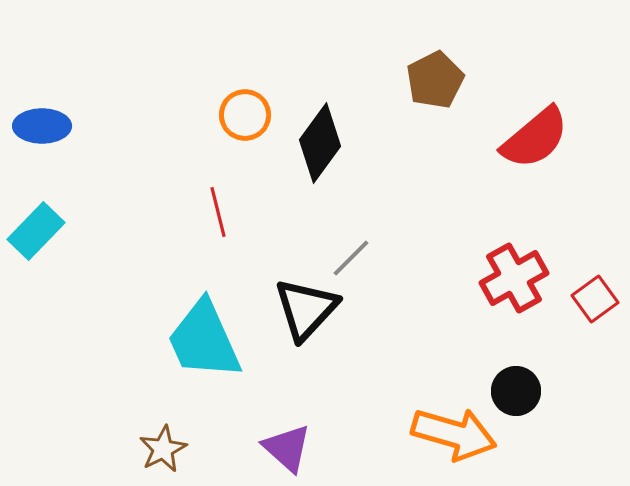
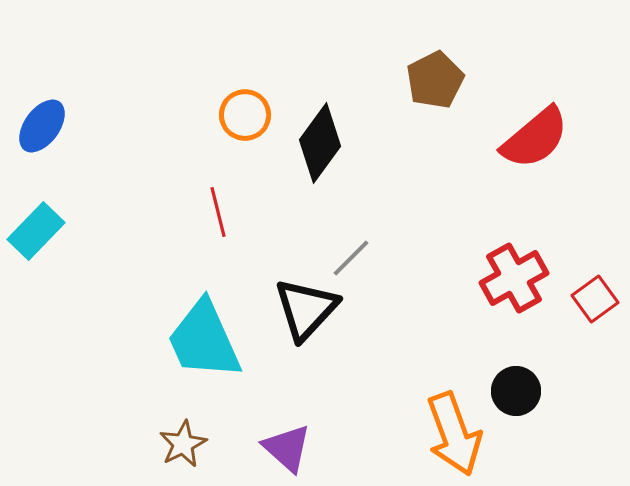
blue ellipse: rotated 54 degrees counterclockwise
orange arrow: rotated 54 degrees clockwise
brown star: moved 20 px right, 5 px up
